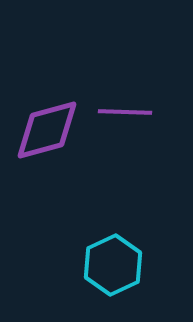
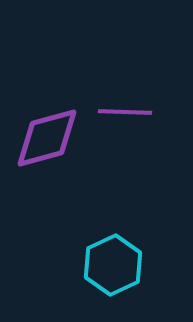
purple diamond: moved 8 px down
